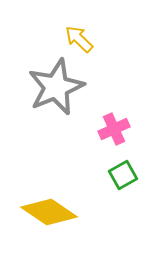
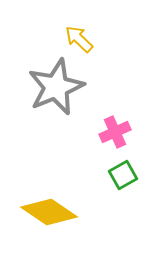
pink cross: moved 1 px right, 3 px down
